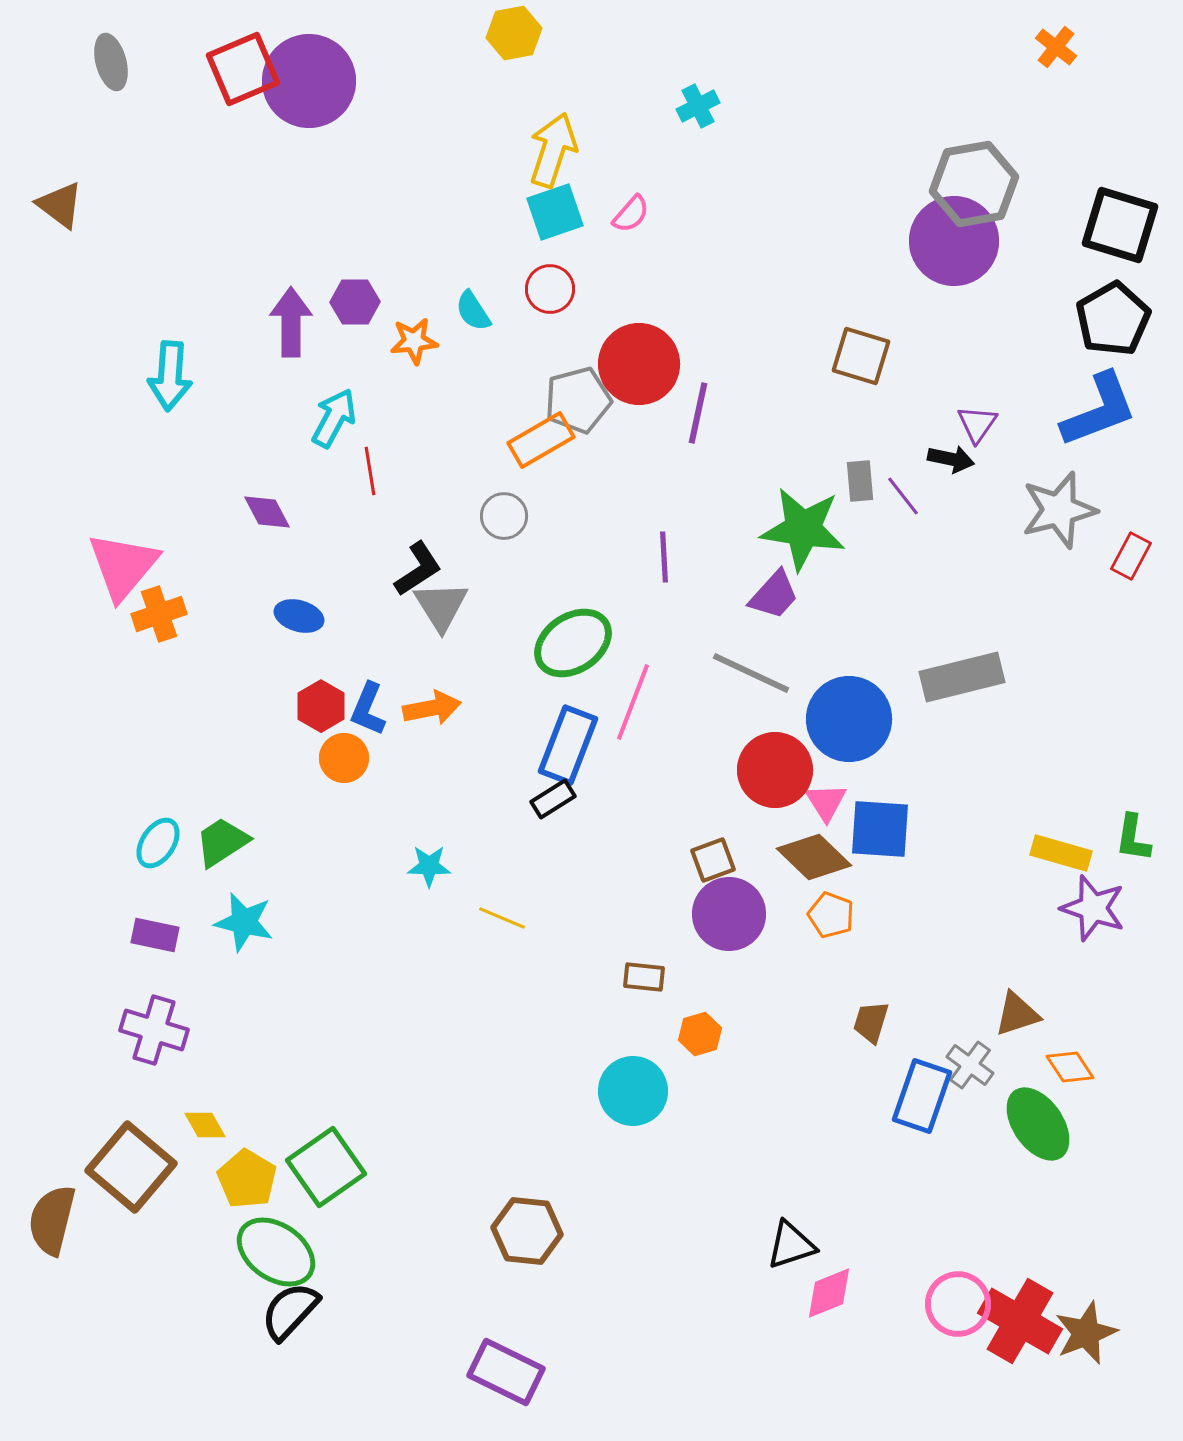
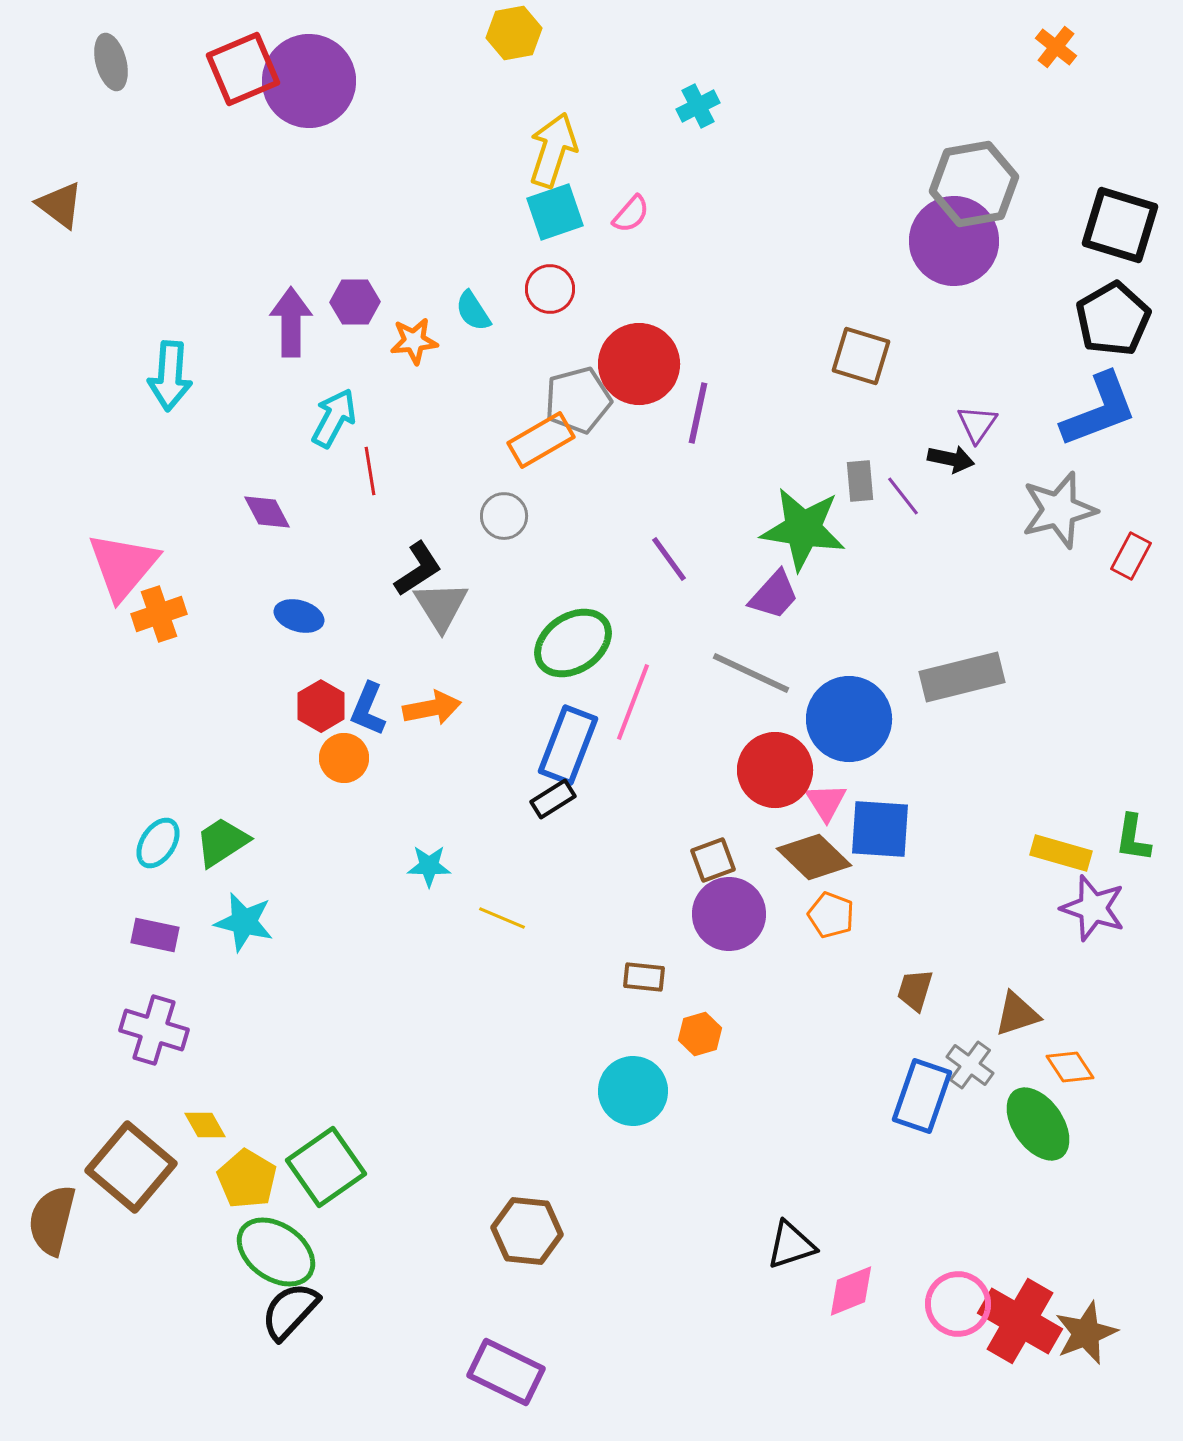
purple line at (664, 557): moved 5 px right, 2 px down; rotated 33 degrees counterclockwise
brown trapezoid at (871, 1022): moved 44 px right, 32 px up
pink diamond at (829, 1293): moved 22 px right, 2 px up
